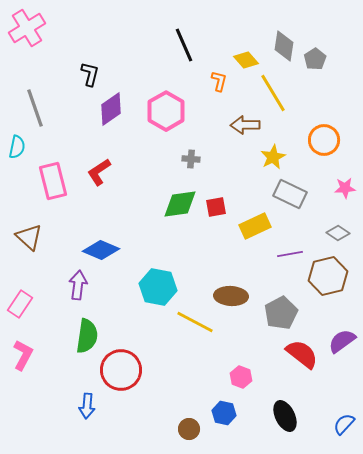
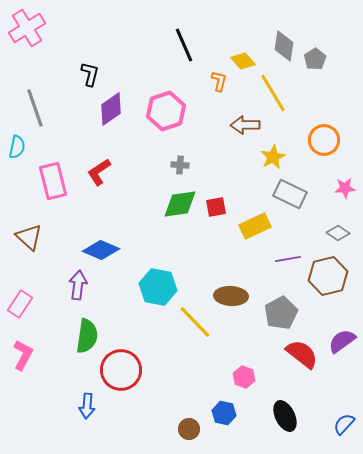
yellow diamond at (246, 60): moved 3 px left, 1 px down
pink hexagon at (166, 111): rotated 12 degrees clockwise
gray cross at (191, 159): moved 11 px left, 6 px down
purple line at (290, 254): moved 2 px left, 5 px down
yellow line at (195, 322): rotated 18 degrees clockwise
pink hexagon at (241, 377): moved 3 px right
